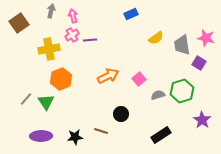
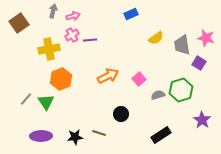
gray arrow: moved 2 px right
pink arrow: rotated 88 degrees clockwise
green hexagon: moved 1 px left, 1 px up
brown line: moved 2 px left, 2 px down
